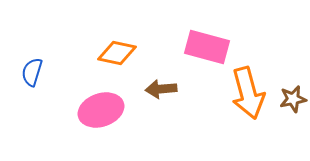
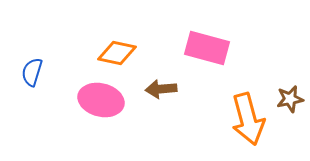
pink rectangle: moved 1 px down
orange arrow: moved 26 px down
brown star: moved 3 px left
pink ellipse: moved 10 px up; rotated 33 degrees clockwise
